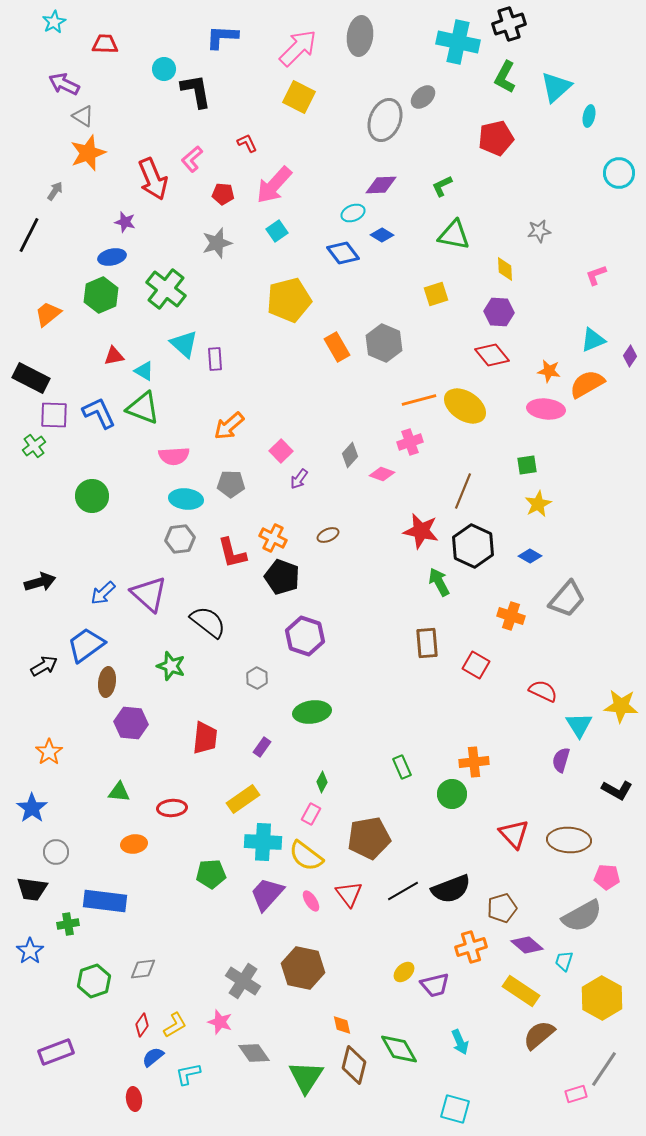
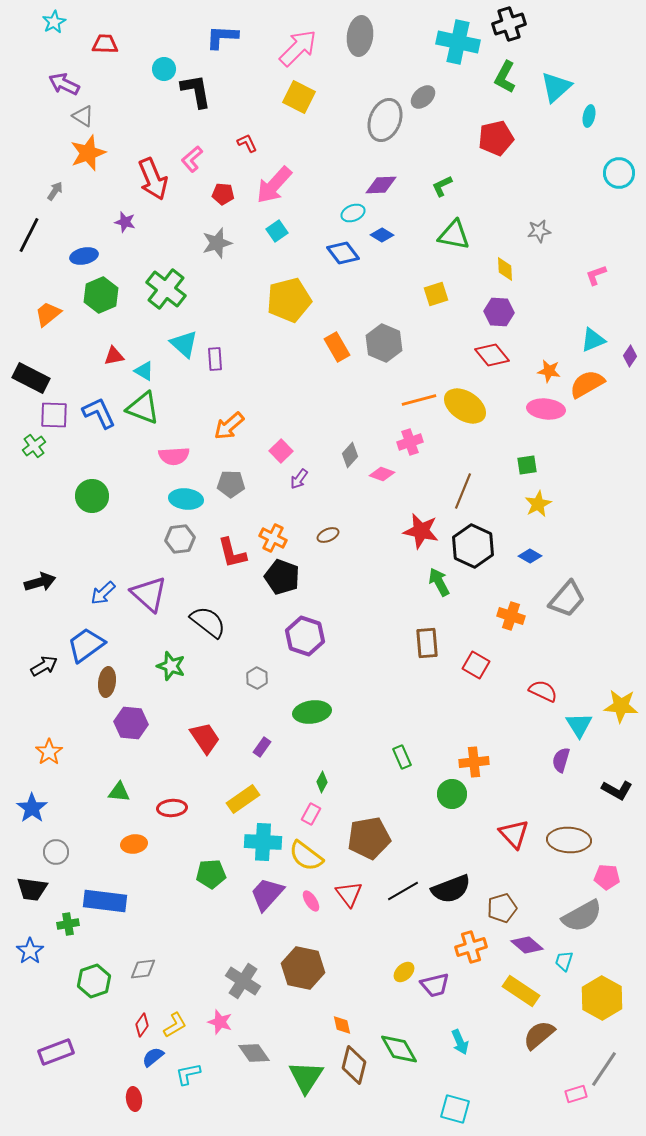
blue ellipse at (112, 257): moved 28 px left, 1 px up
red trapezoid at (205, 738): rotated 40 degrees counterclockwise
green rectangle at (402, 767): moved 10 px up
